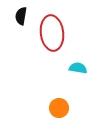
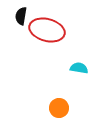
red ellipse: moved 5 px left, 3 px up; rotated 68 degrees counterclockwise
cyan semicircle: moved 1 px right
